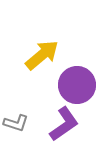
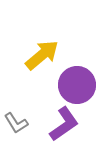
gray L-shape: rotated 40 degrees clockwise
